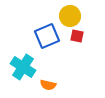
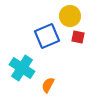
red square: moved 1 px right, 1 px down
cyan cross: moved 1 px left, 1 px down
orange semicircle: rotated 105 degrees clockwise
